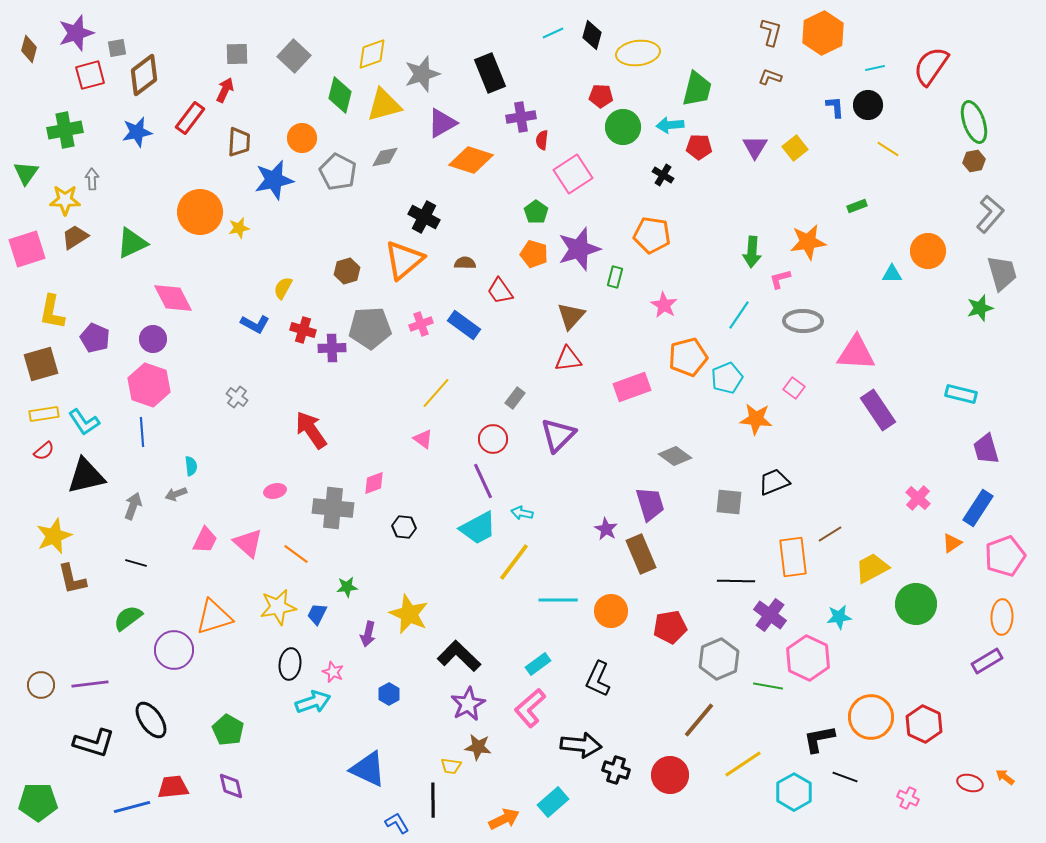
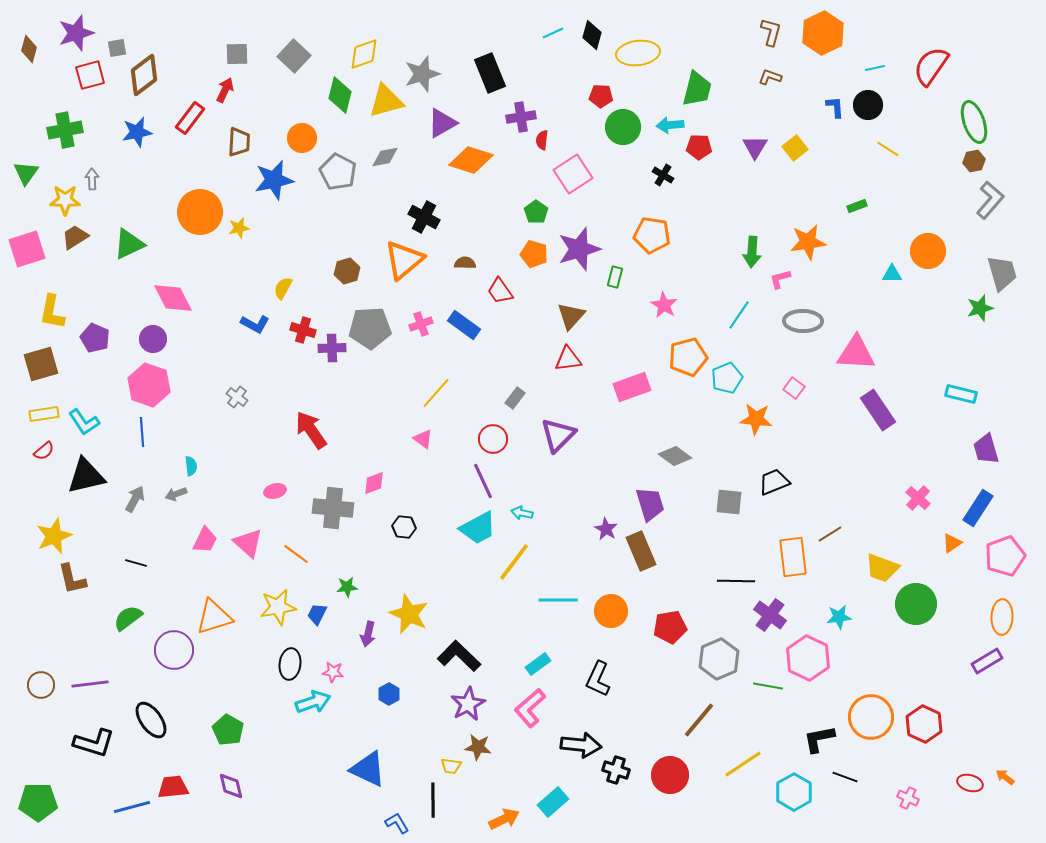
yellow diamond at (372, 54): moved 8 px left
yellow triangle at (384, 105): moved 2 px right, 4 px up
gray L-shape at (990, 214): moved 14 px up
green triangle at (132, 243): moved 3 px left, 1 px down
gray arrow at (133, 506): moved 2 px right, 7 px up; rotated 8 degrees clockwise
brown rectangle at (641, 554): moved 3 px up
yellow trapezoid at (872, 568): moved 10 px right; rotated 132 degrees counterclockwise
pink star at (333, 672): rotated 15 degrees counterclockwise
